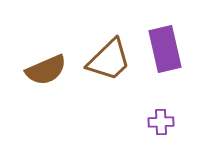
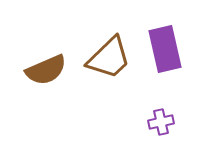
brown trapezoid: moved 2 px up
purple cross: rotated 10 degrees counterclockwise
